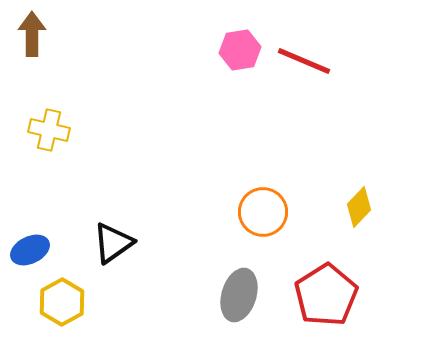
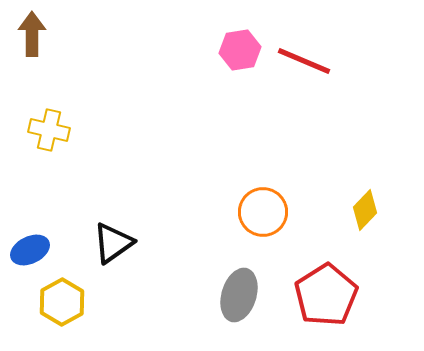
yellow diamond: moved 6 px right, 3 px down
